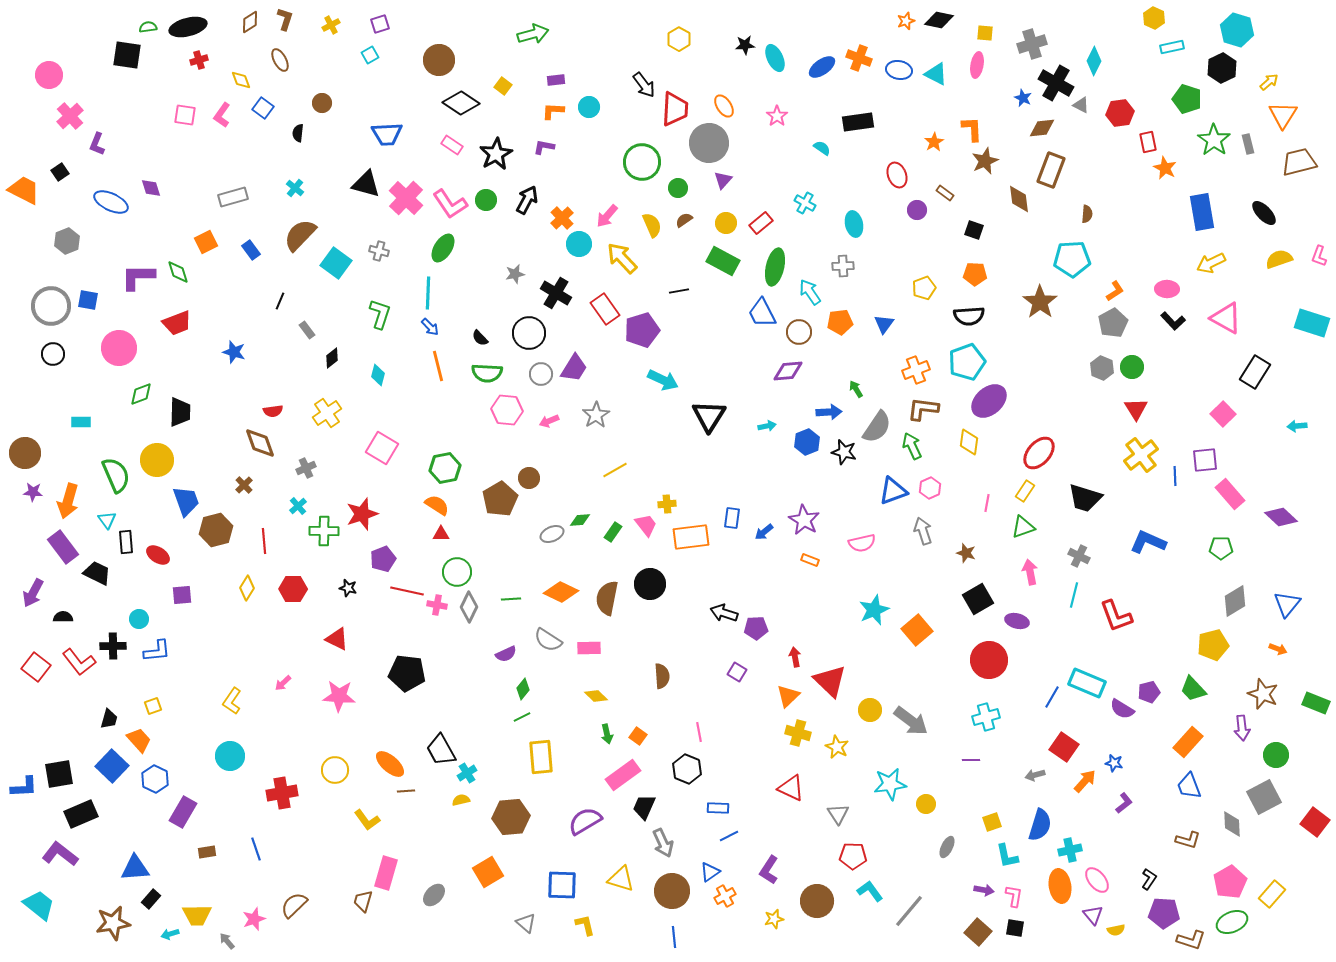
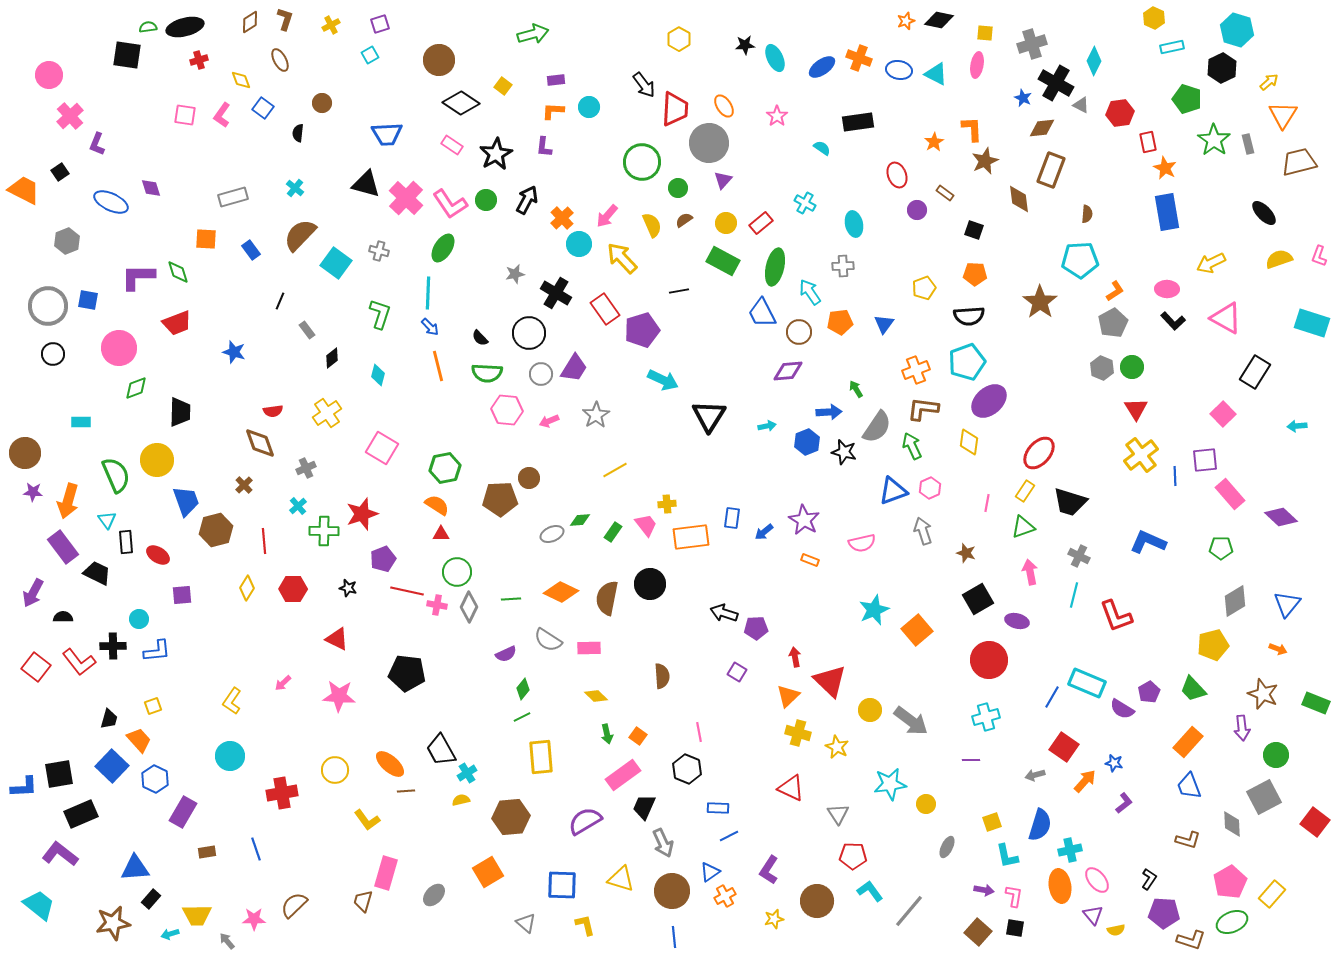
black ellipse at (188, 27): moved 3 px left
purple L-shape at (544, 147): rotated 95 degrees counterclockwise
blue rectangle at (1202, 212): moved 35 px left
orange square at (206, 242): moved 3 px up; rotated 30 degrees clockwise
cyan pentagon at (1072, 259): moved 8 px right, 1 px down
gray circle at (51, 306): moved 3 px left
green diamond at (141, 394): moved 5 px left, 6 px up
black trapezoid at (1085, 498): moved 15 px left, 4 px down
brown pentagon at (500, 499): rotated 28 degrees clockwise
purple pentagon at (1149, 692): rotated 15 degrees counterclockwise
pink star at (254, 919): rotated 20 degrees clockwise
